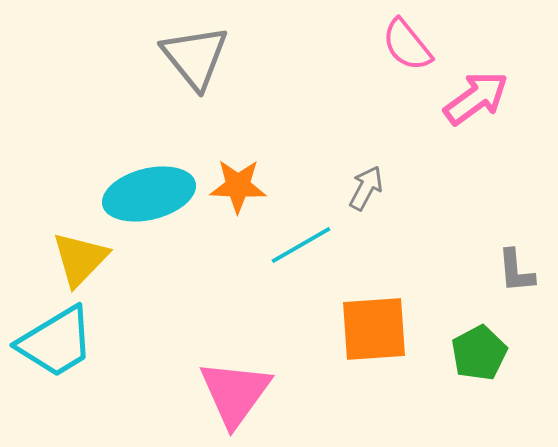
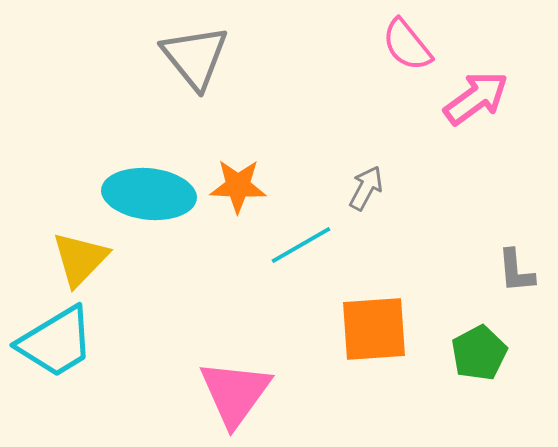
cyan ellipse: rotated 20 degrees clockwise
